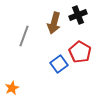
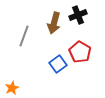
blue square: moved 1 px left
